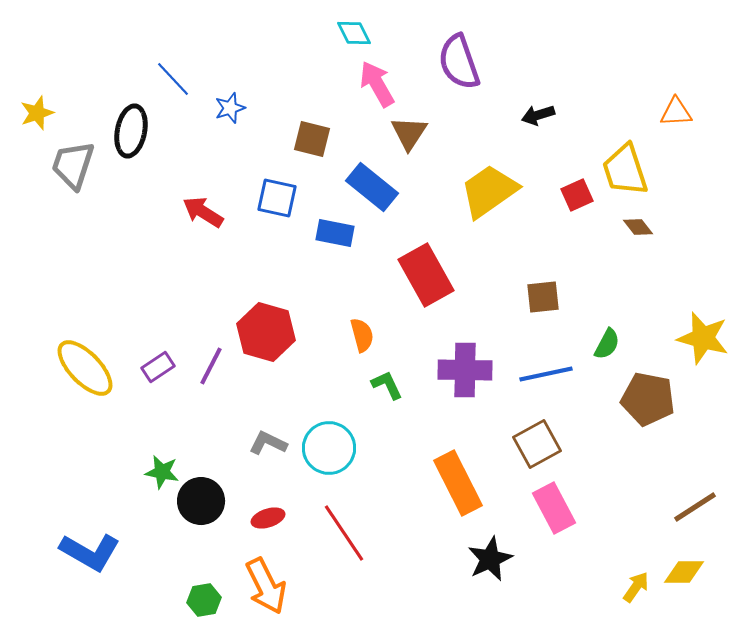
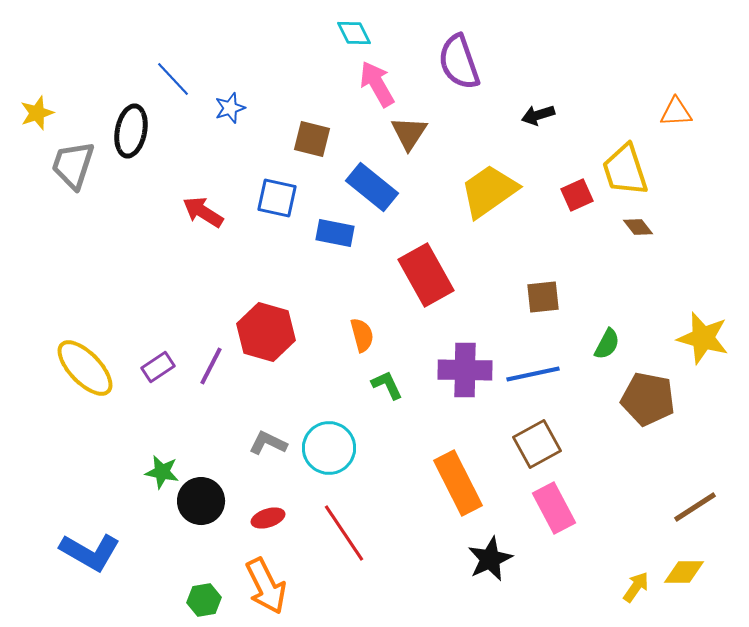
blue line at (546, 374): moved 13 px left
